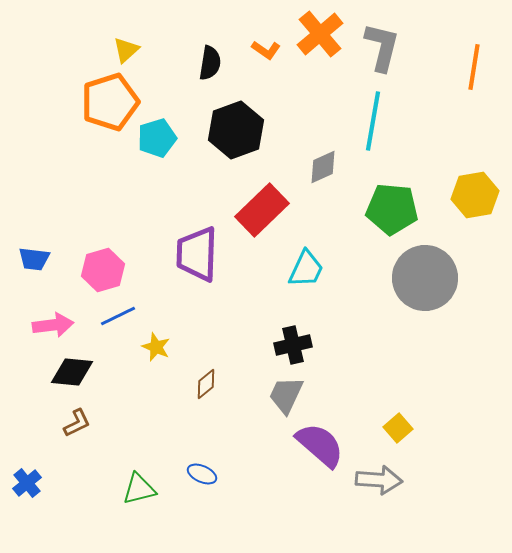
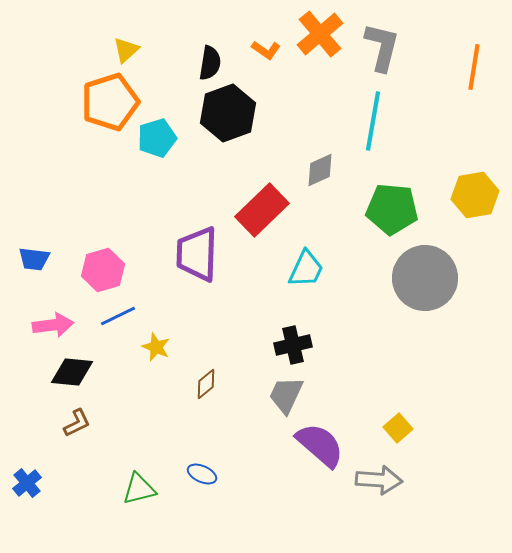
black hexagon: moved 8 px left, 17 px up
gray diamond: moved 3 px left, 3 px down
